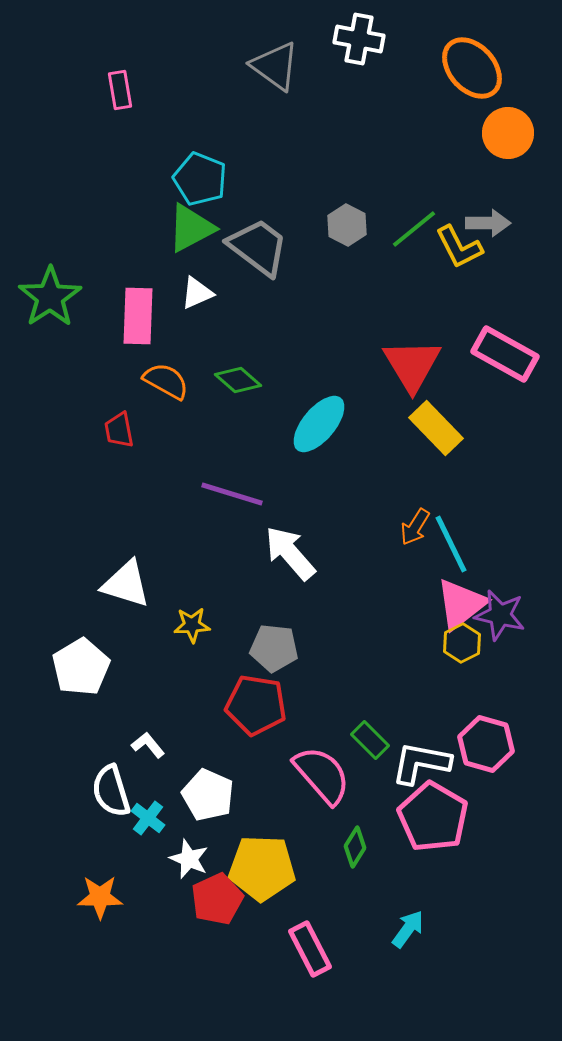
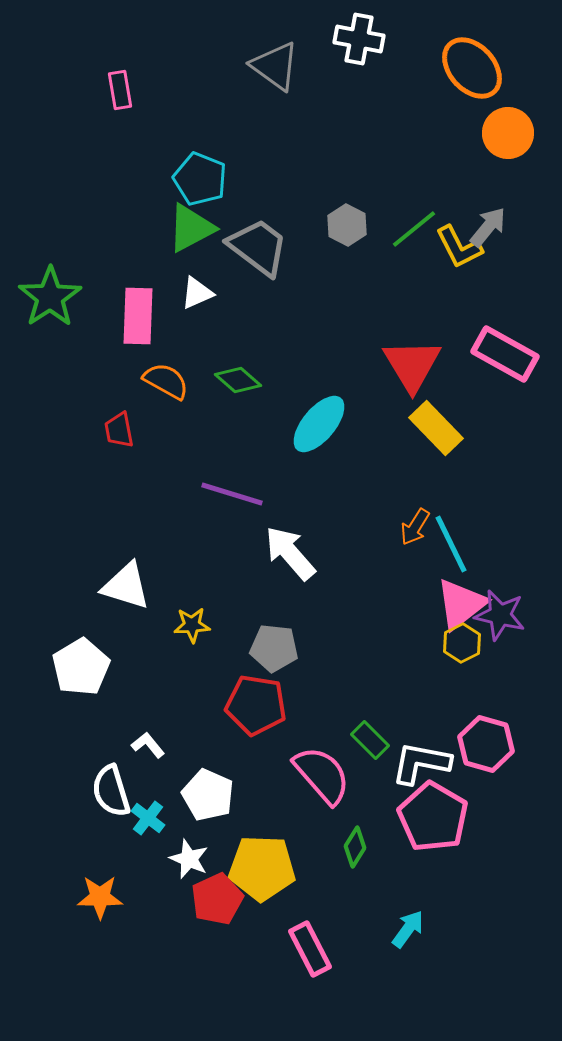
gray arrow at (488, 223): moved 4 px down; rotated 51 degrees counterclockwise
white triangle at (126, 584): moved 2 px down
